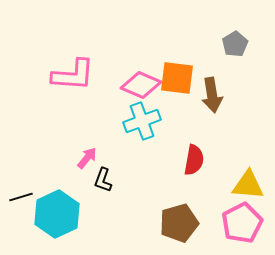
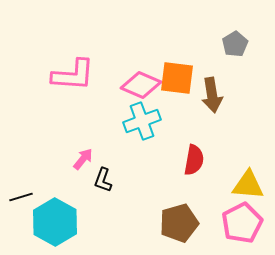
pink arrow: moved 4 px left, 1 px down
cyan hexagon: moved 2 px left, 8 px down; rotated 6 degrees counterclockwise
